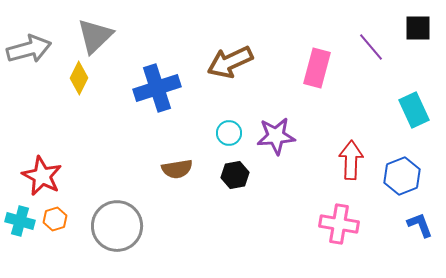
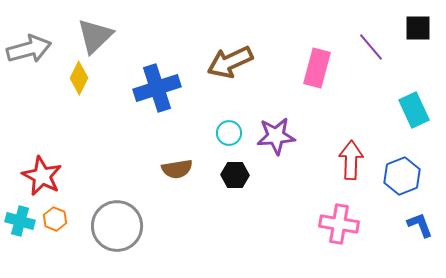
black hexagon: rotated 12 degrees clockwise
orange hexagon: rotated 20 degrees counterclockwise
